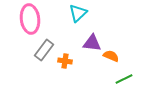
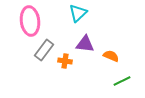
pink ellipse: moved 2 px down
purple triangle: moved 7 px left, 1 px down
green line: moved 2 px left, 2 px down
